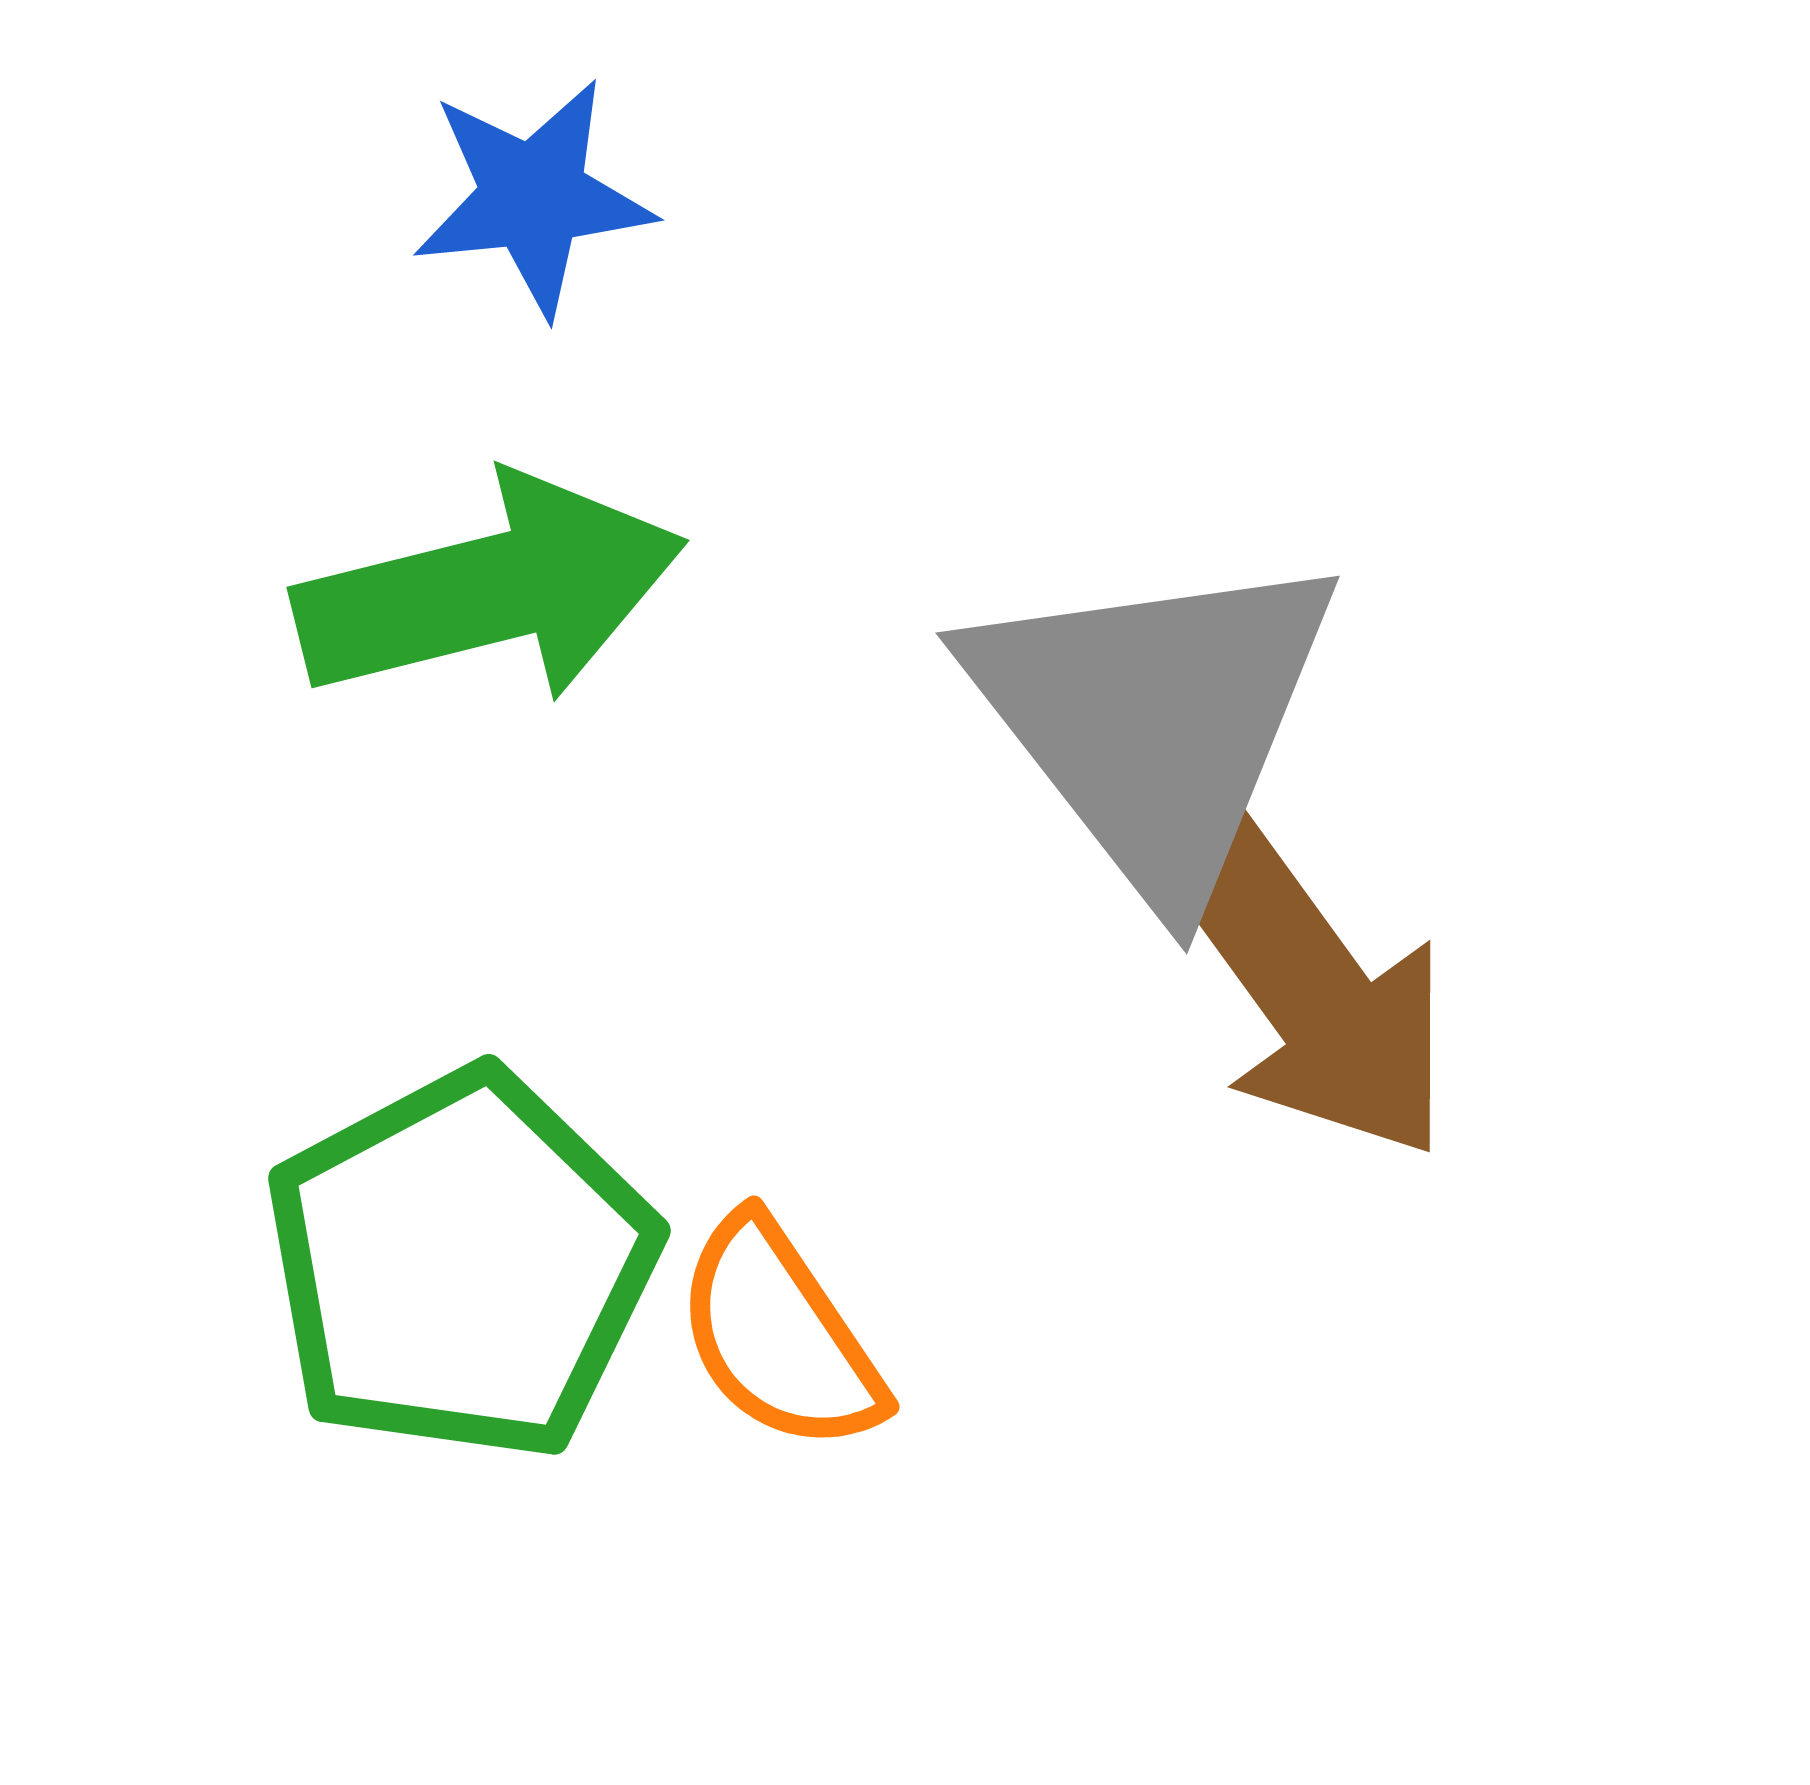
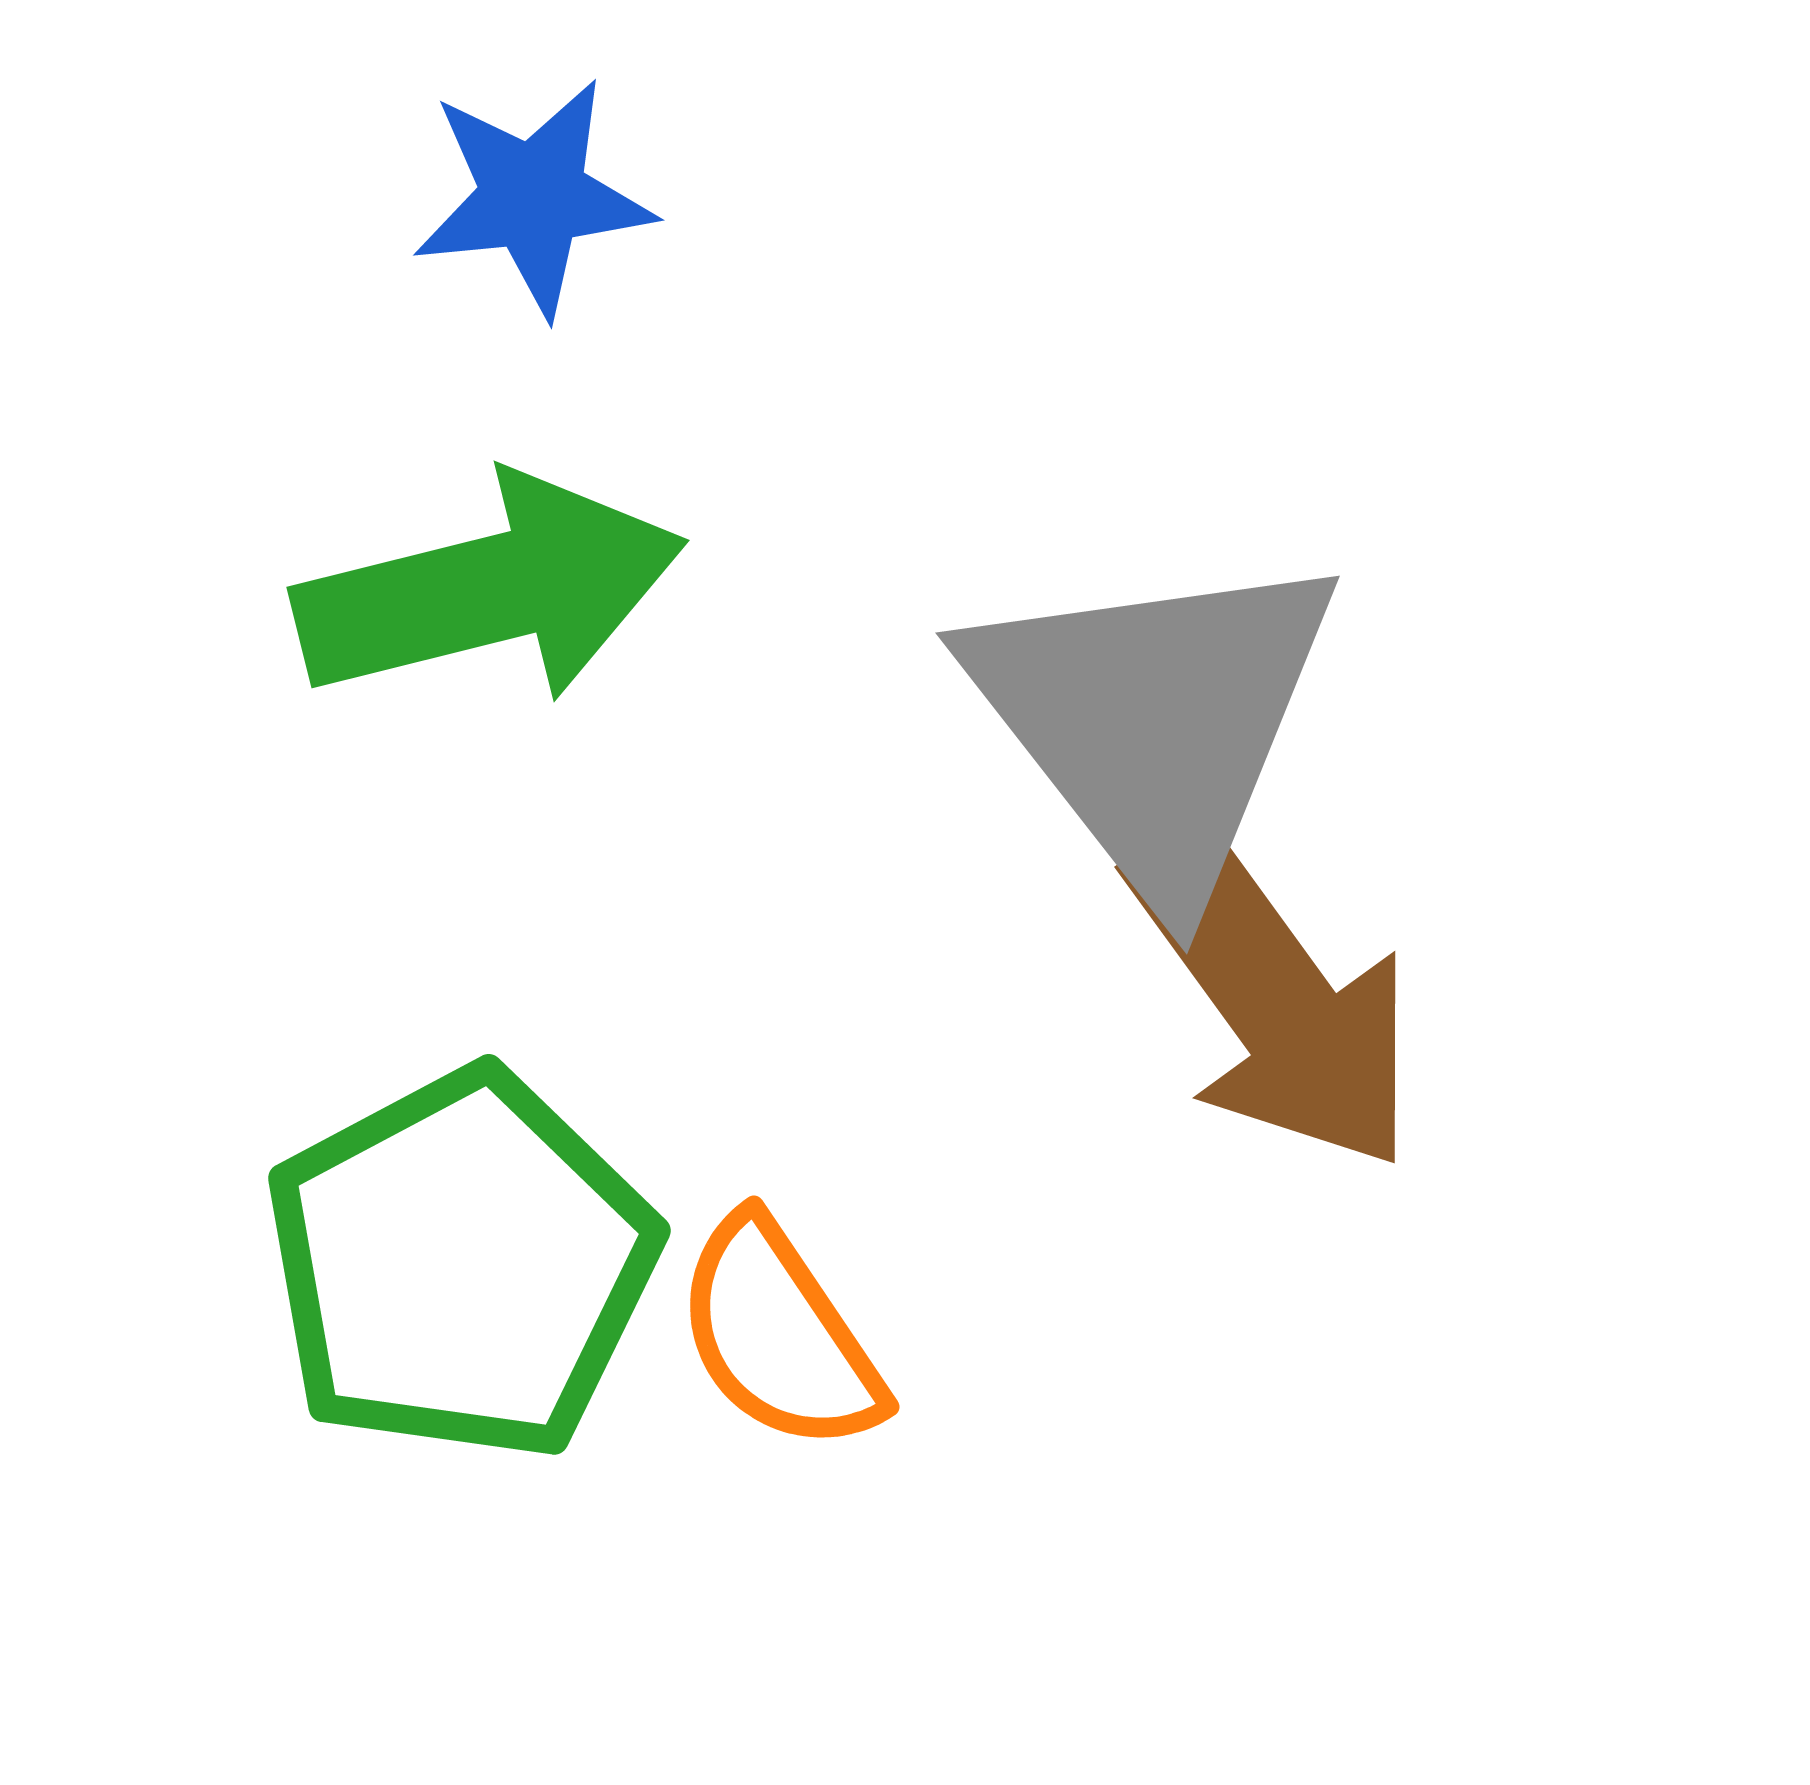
brown arrow: moved 35 px left, 11 px down
